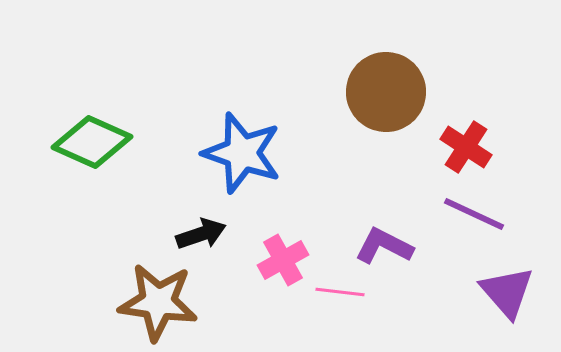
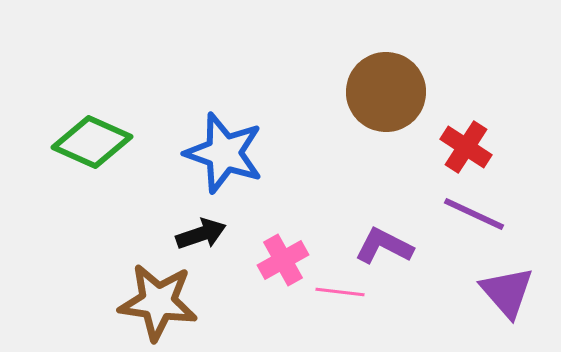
blue star: moved 18 px left
